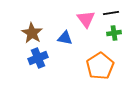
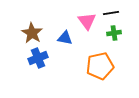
pink triangle: moved 1 px right, 2 px down
orange pentagon: rotated 20 degrees clockwise
